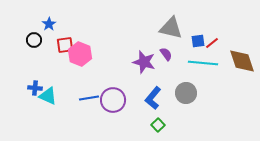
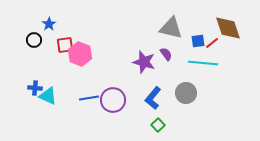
brown diamond: moved 14 px left, 33 px up
